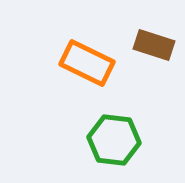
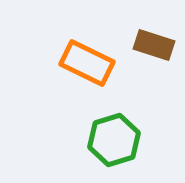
green hexagon: rotated 24 degrees counterclockwise
